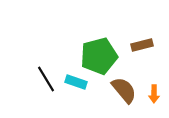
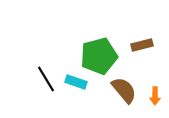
orange arrow: moved 1 px right, 2 px down
